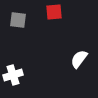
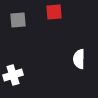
gray square: rotated 12 degrees counterclockwise
white semicircle: rotated 36 degrees counterclockwise
